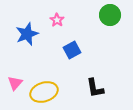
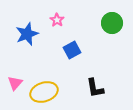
green circle: moved 2 px right, 8 px down
